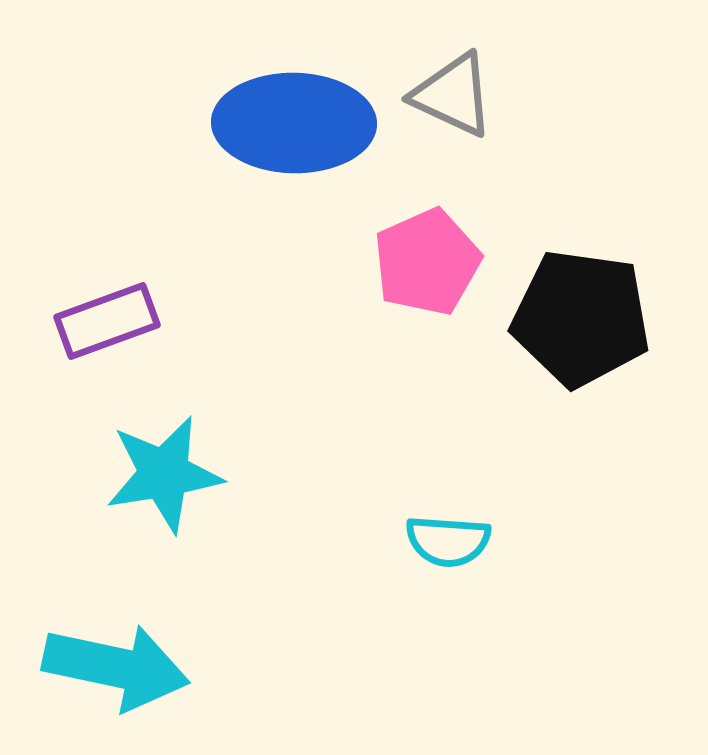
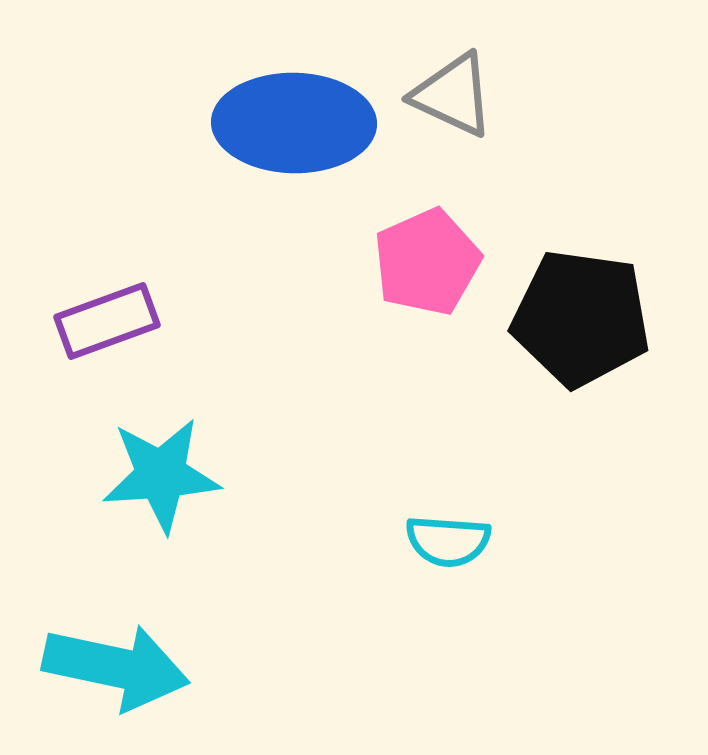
cyan star: moved 3 px left, 1 px down; rotated 5 degrees clockwise
